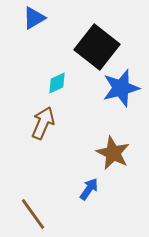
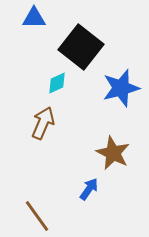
blue triangle: rotated 30 degrees clockwise
black square: moved 16 px left
brown line: moved 4 px right, 2 px down
